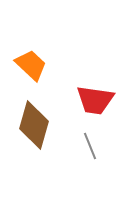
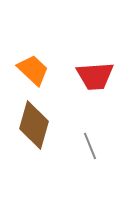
orange trapezoid: moved 2 px right, 5 px down
red trapezoid: moved 24 px up; rotated 12 degrees counterclockwise
